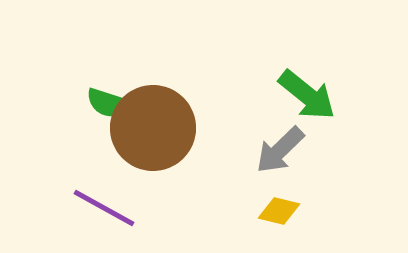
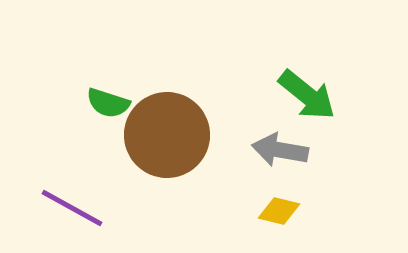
brown circle: moved 14 px right, 7 px down
gray arrow: rotated 54 degrees clockwise
purple line: moved 32 px left
